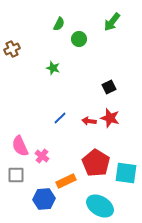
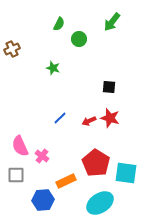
black square: rotated 32 degrees clockwise
red arrow: rotated 32 degrees counterclockwise
blue hexagon: moved 1 px left, 1 px down
cyan ellipse: moved 3 px up; rotated 64 degrees counterclockwise
